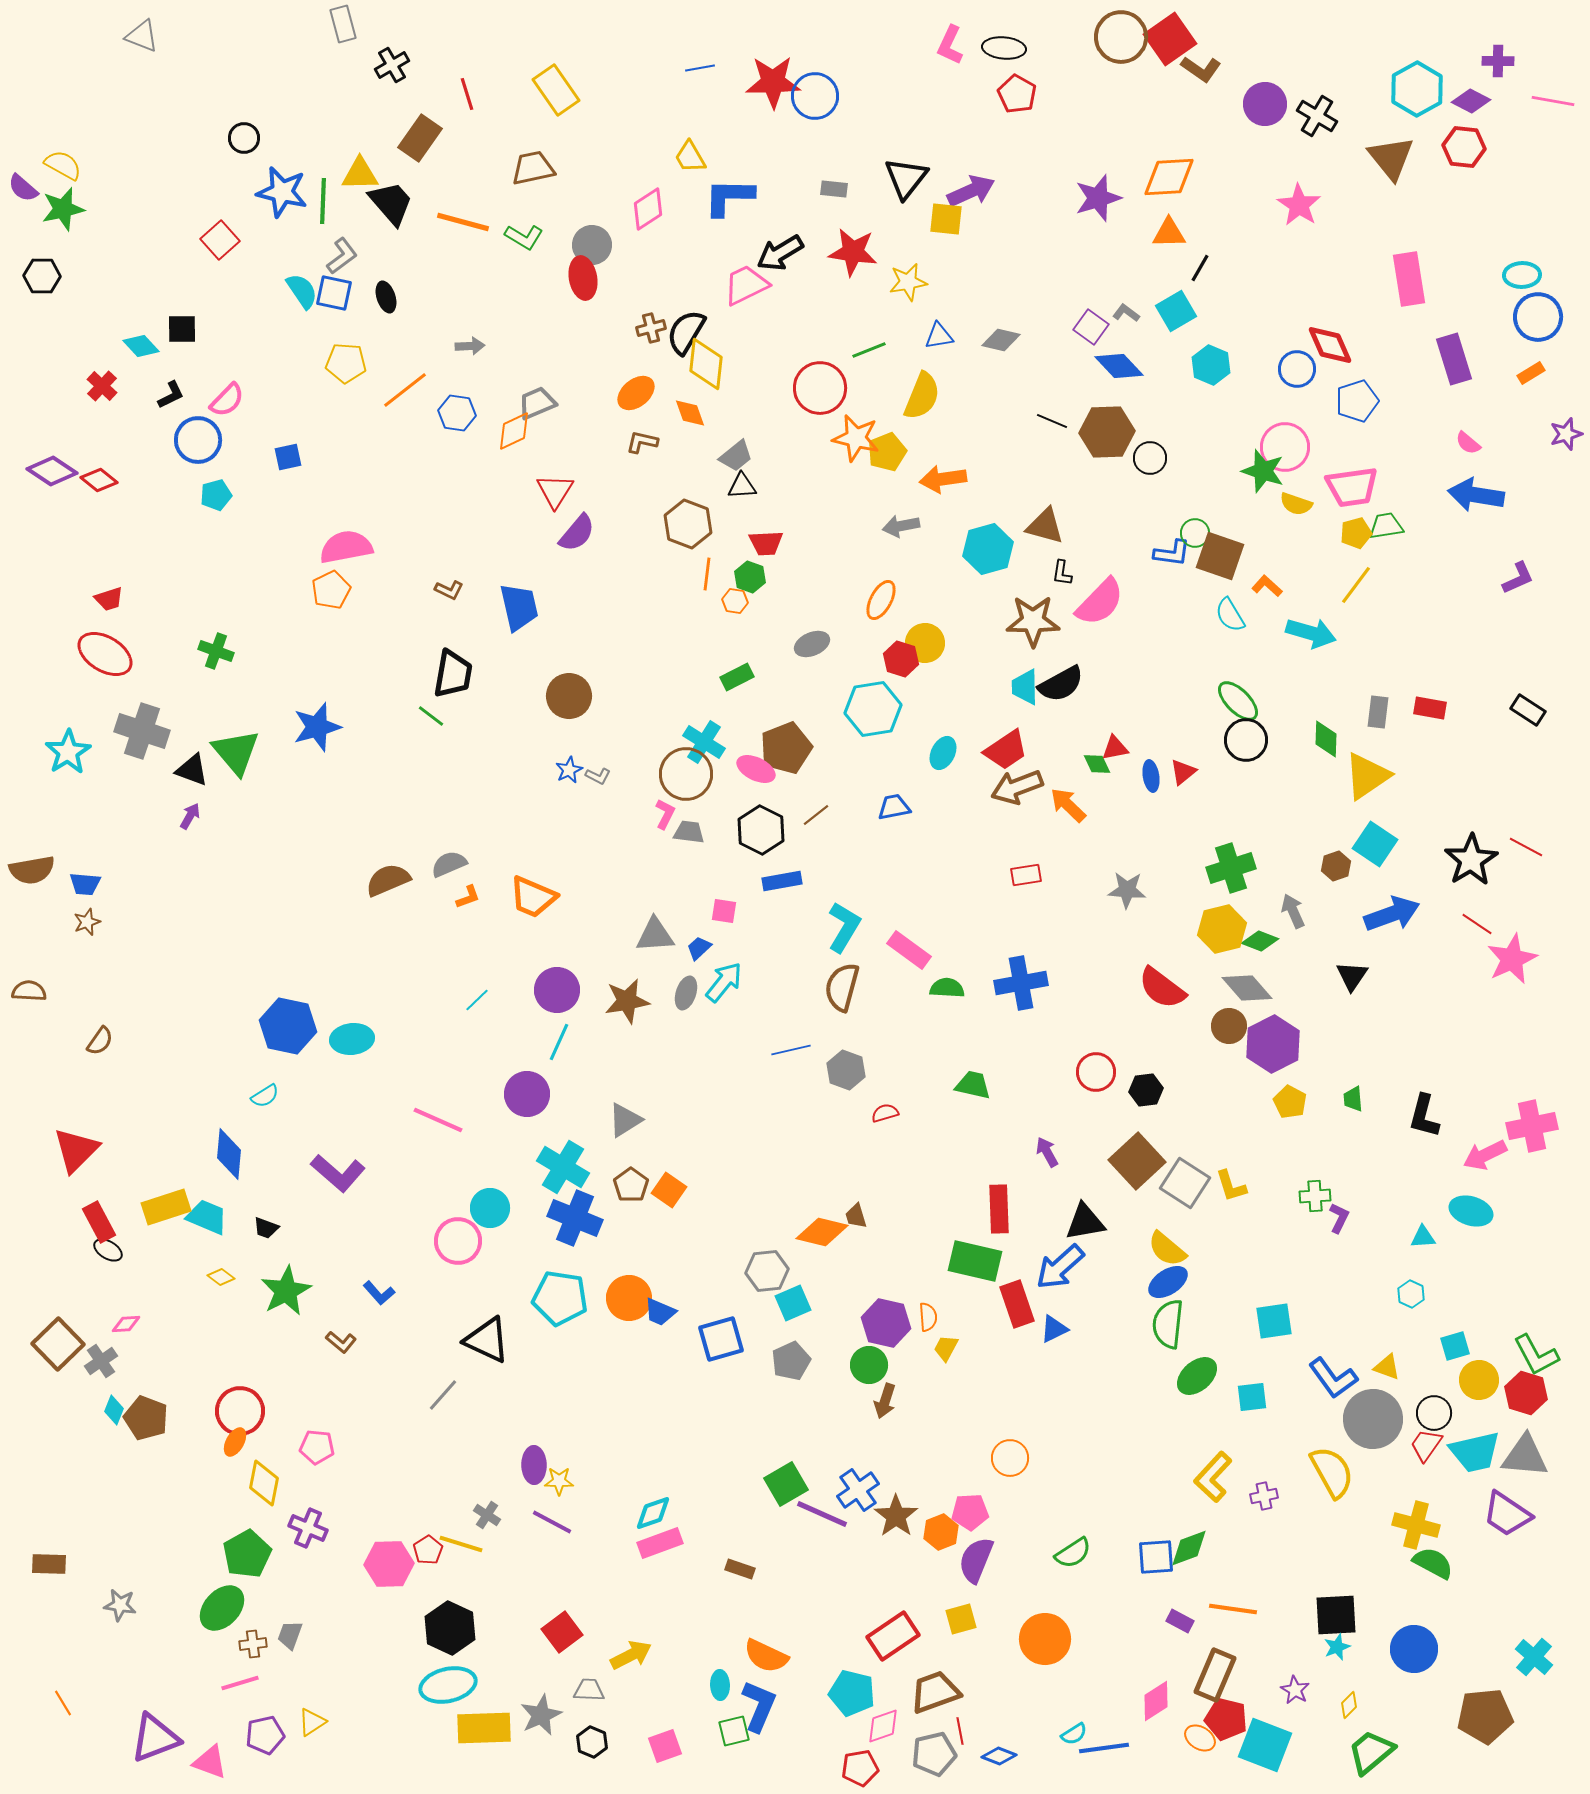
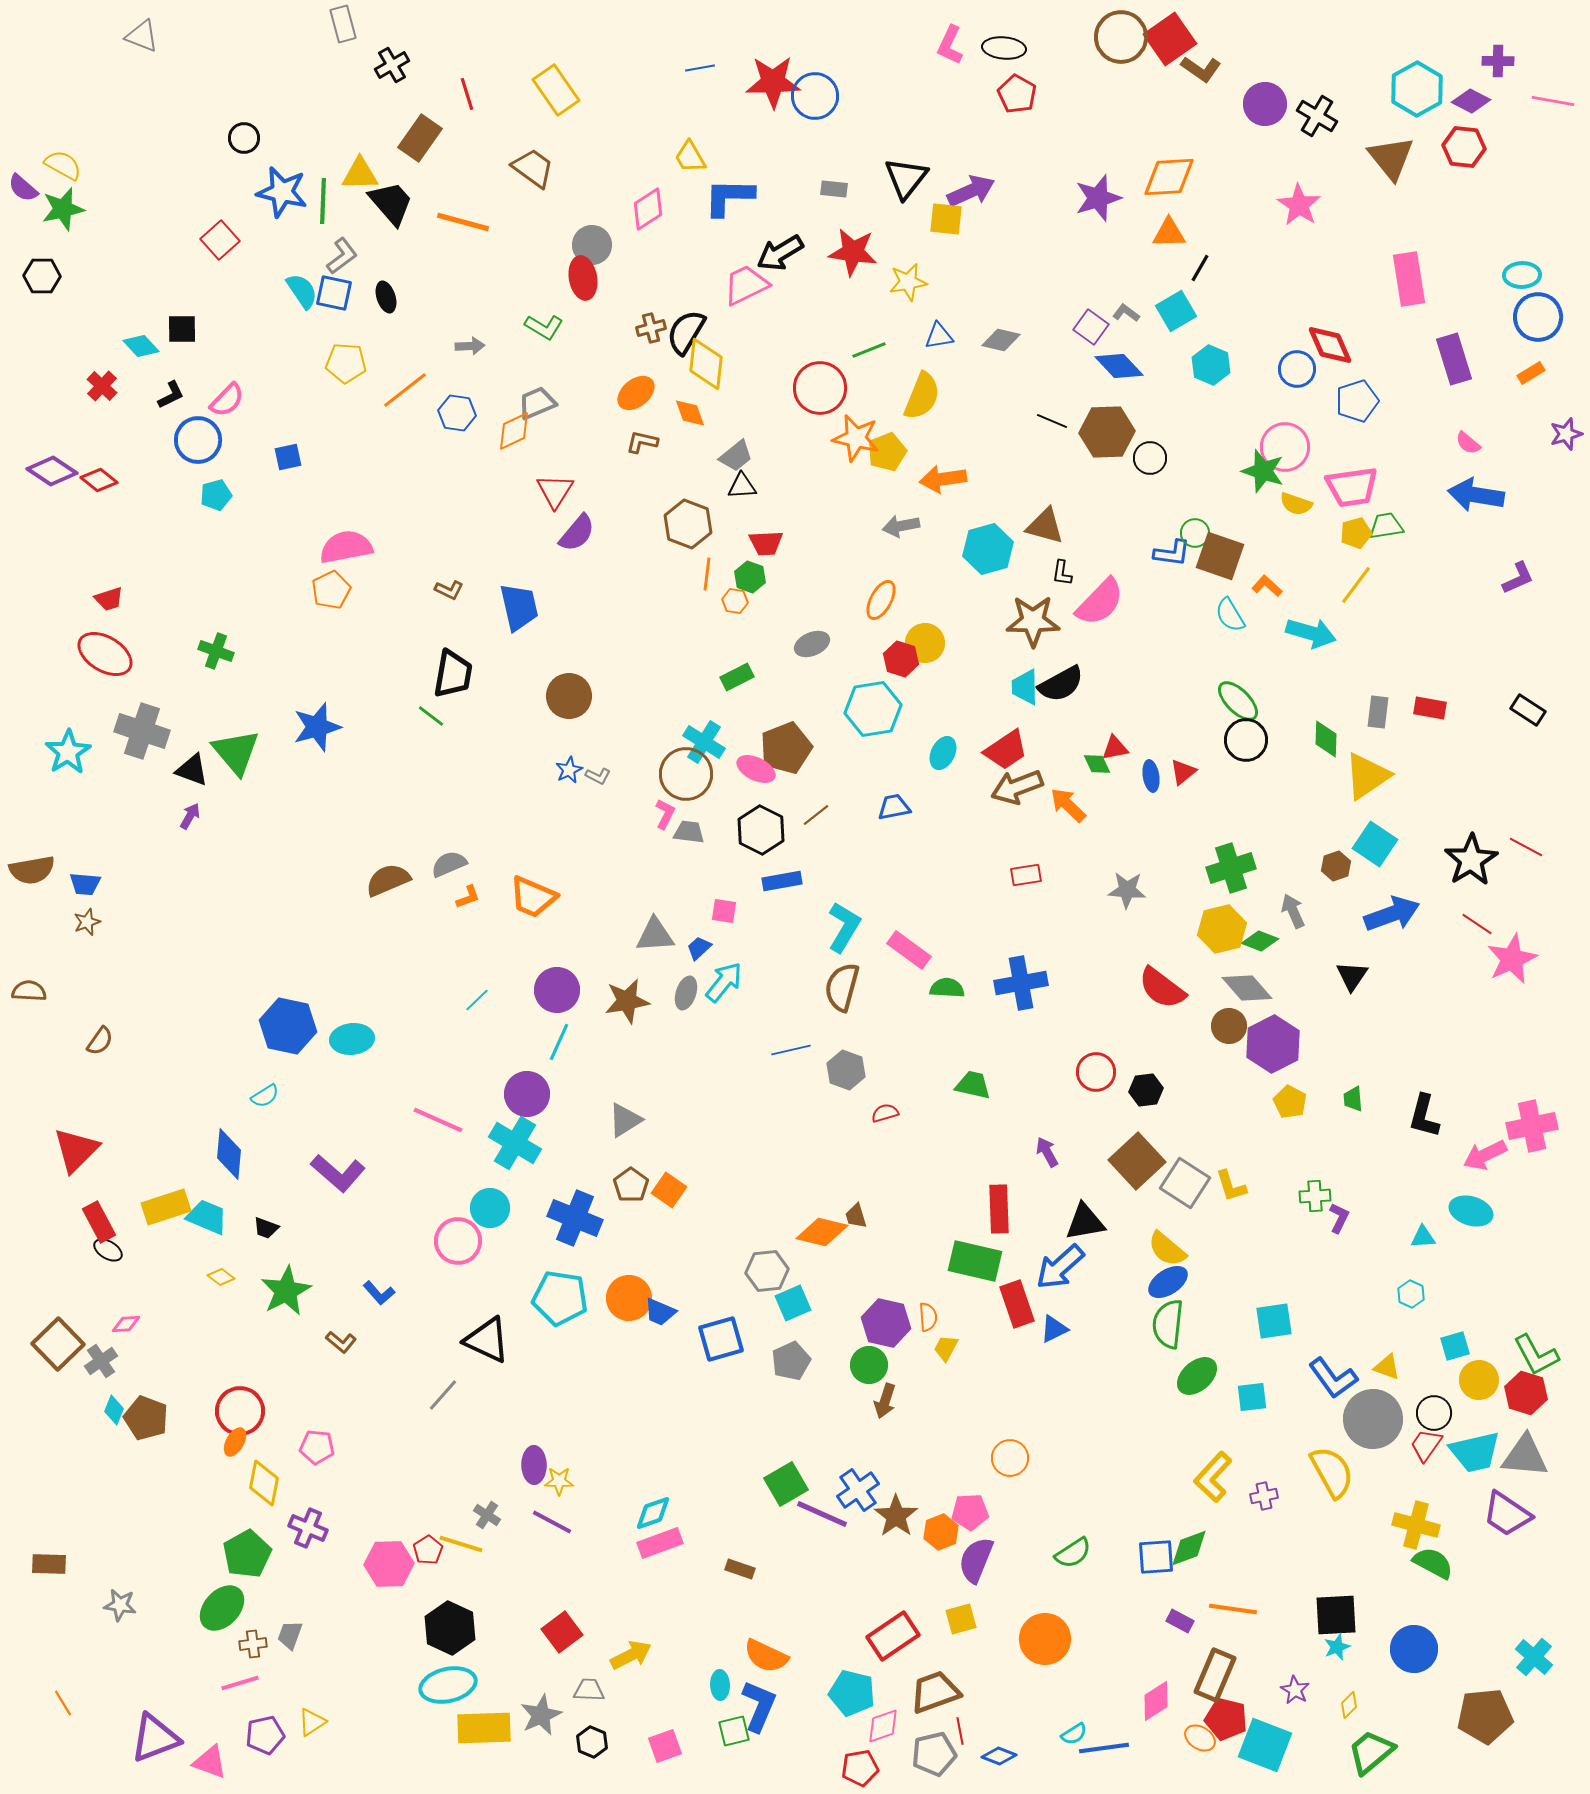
brown trapezoid at (533, 168): rotated 48 degrees clockwise
green L-shape at (524, 237): moved 20 px right, 90 px down
cyan cross at (563, 1167): moved 48 px left, 24 px up
